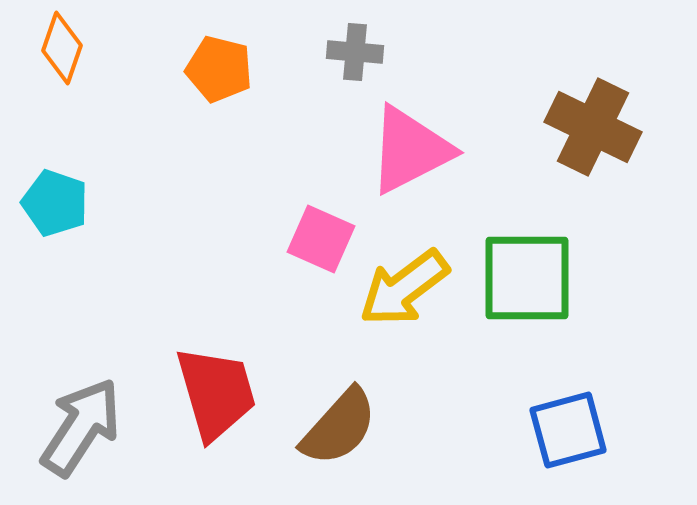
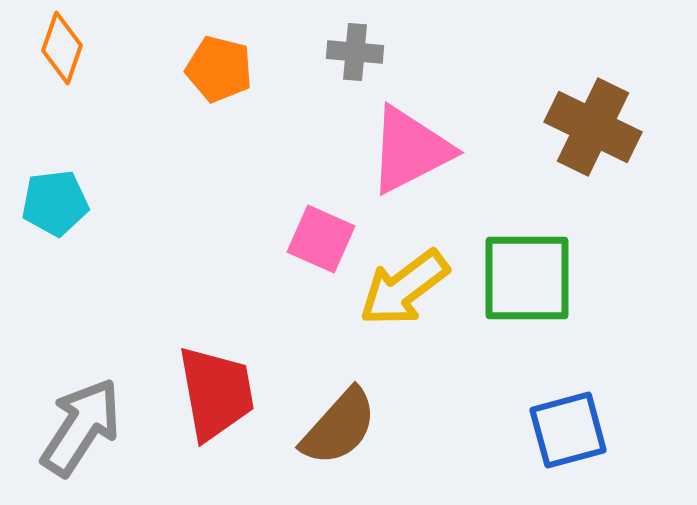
cyan pentagon: rotated 26 degrees counterclockwise
red trapezoid: rotated 6 degrees clockwise
